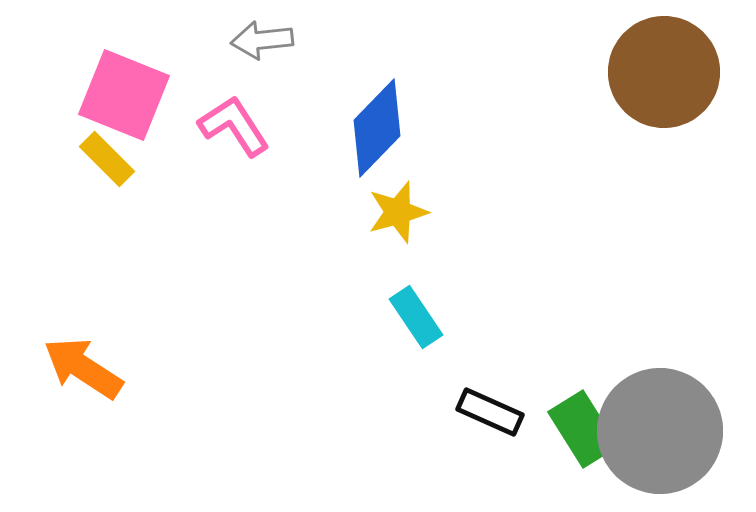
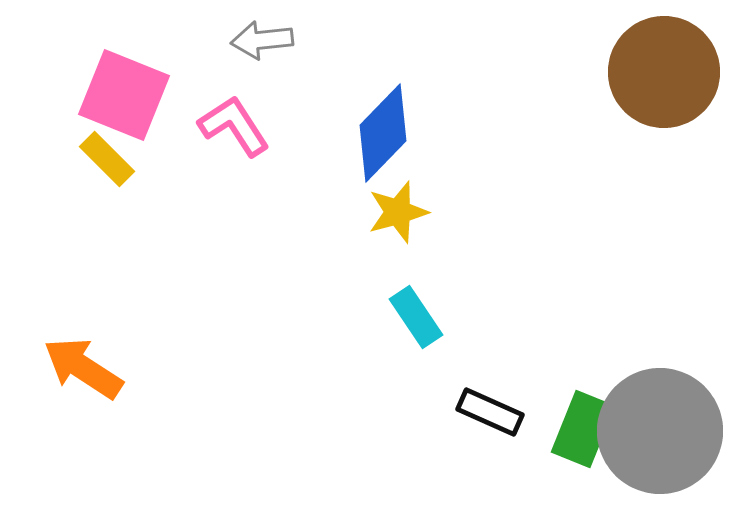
blue diamond: moved 6 px right, 5 px down
green rectangle: rotated 54 degrees clockwise
